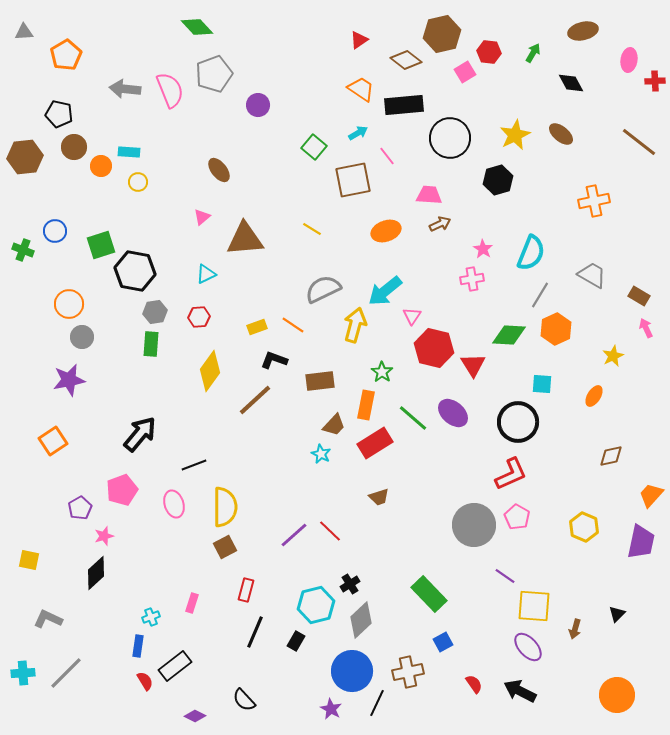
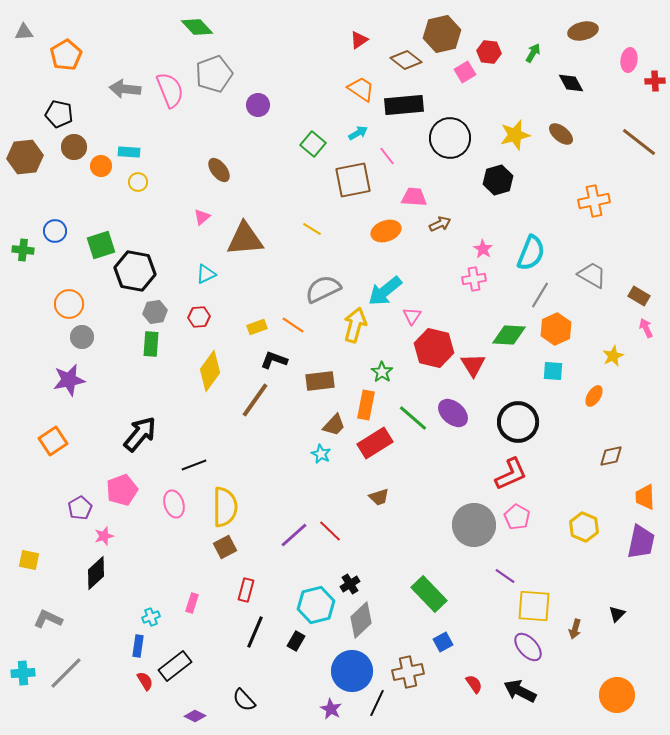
yellow star at (515, 135): rotated 12 degrees clockwise
green square at (314, 147): moved 1 px left, 3 px up
pink trapezoid at (429, 195): moved 15 px left, 2 px down
green cross at (23, 250): rotated 15 degrees counterclockwise
pink cross at (472, 279): moved 2 px right
cyan square at (542, 384): moved 11 px right, 13 px up
brown line at (255, 400): rotated 12 degrees counterclockwise
orange trapezoid at (651, 495): moved 6 px left, 2 px down; rotated 44 degrees counterclockwise
